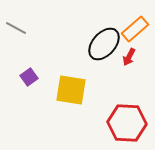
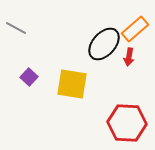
red arrow: rotated 18 degrees counterclockwise
purple square: rotated 12 degrees counterclockwise
yellow square: moved 1 px right, 6 px up
